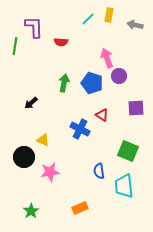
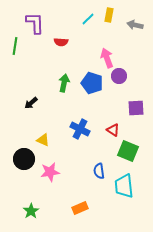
purple L-shape: moved 1 px right, 4 px up
red triangle: moved 11 px right, 15 px down
black circle: moved 2 px down
